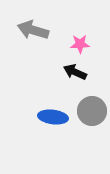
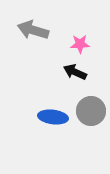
gray circle: moved 1 px left
